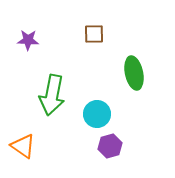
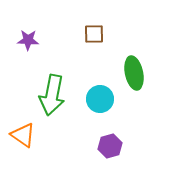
cyan circle: moved 3 px right, 15 px up
orange triangle: moved 11 px up
